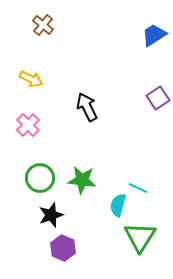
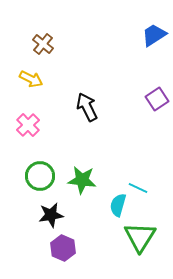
brown cross: moved 19 px down
purple square: moved 1 px left, 1 px down
green circle: moved 2 px up
black star: rotated 10 degrees clockwise
